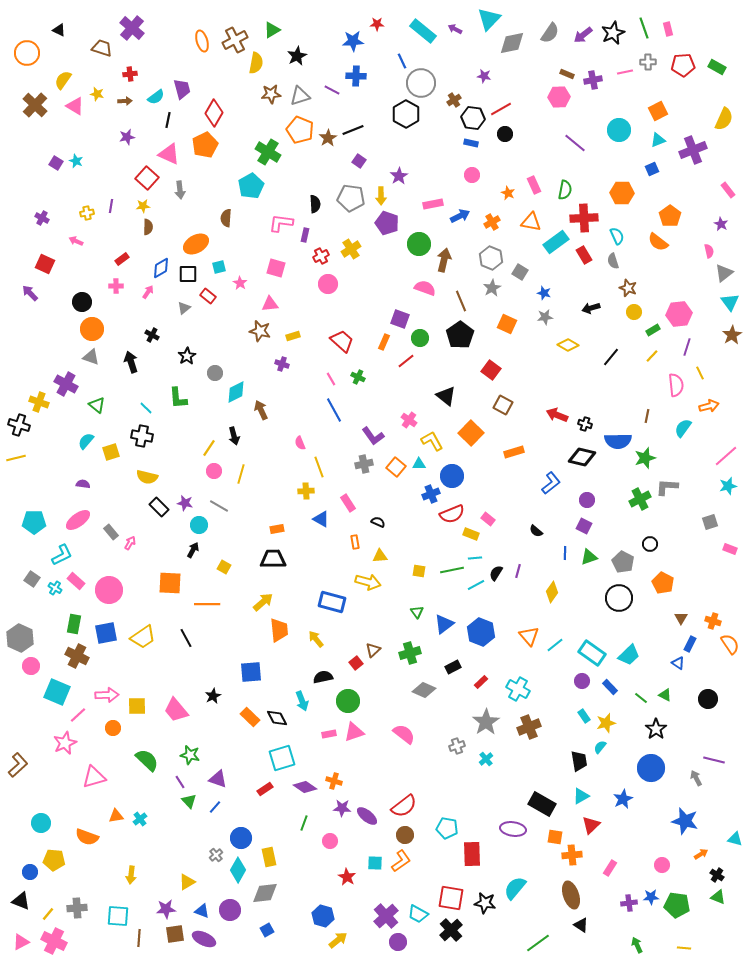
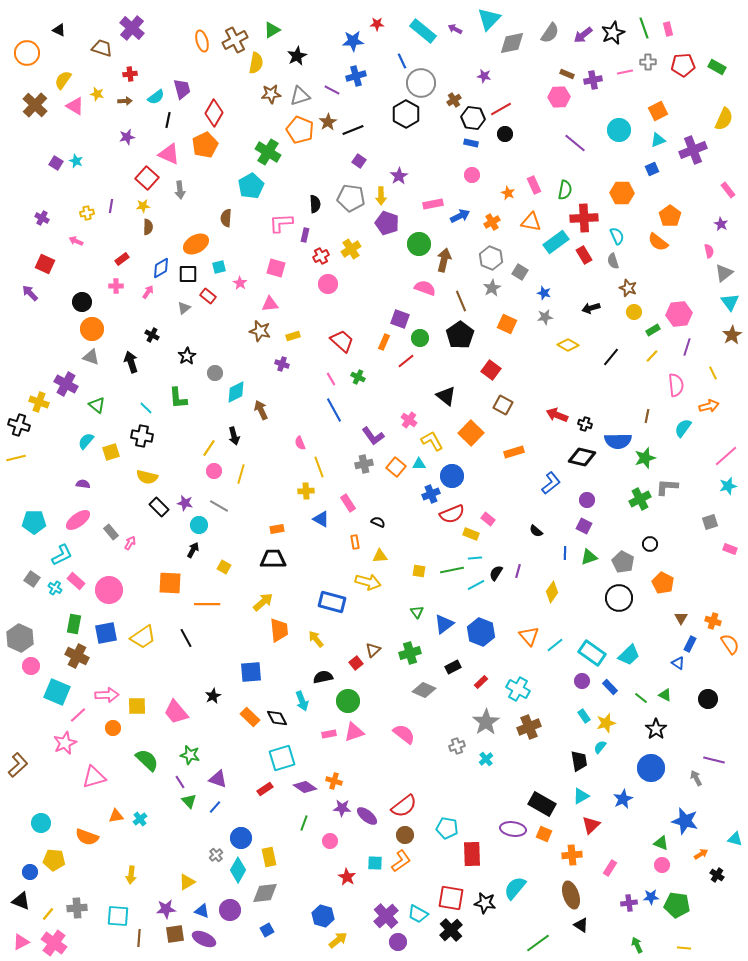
blue cross at (356, 76): rotated 18 degrees counterclockwise
brown star at (328, 138): moved 16 px up
pink L-shape at (281, 223): rotated 10 degrees counterclockwise
yellow line at (700, 373): moved 13 px right
pink trapezoid at (176, 710): moved 2 px down
orange square at (555, 837): moved 11 px left, 3 px up; rotated 14 degrees clockwise
green triangle at (718, 897): moved 57 px left, 54 px up
pink cross at (54, 941): moved 2 px down; rotated 10 degrees clockwise
